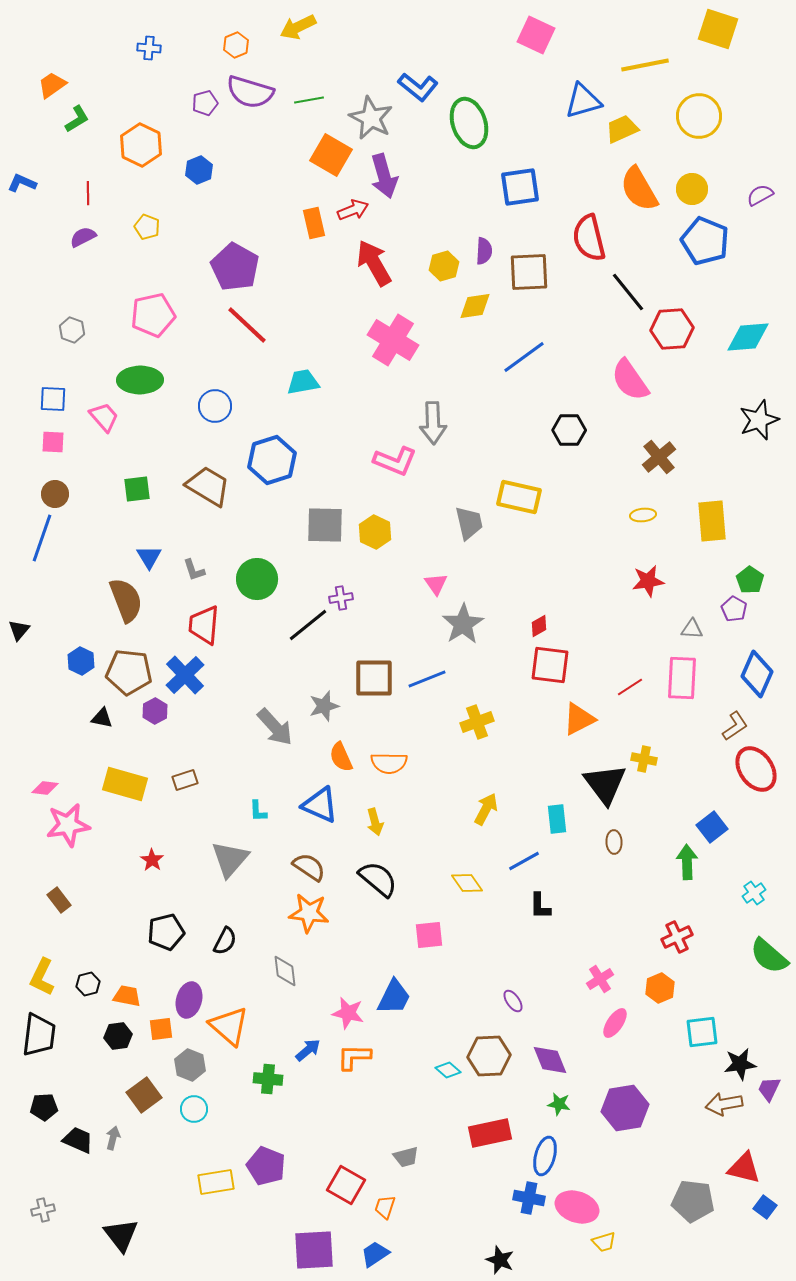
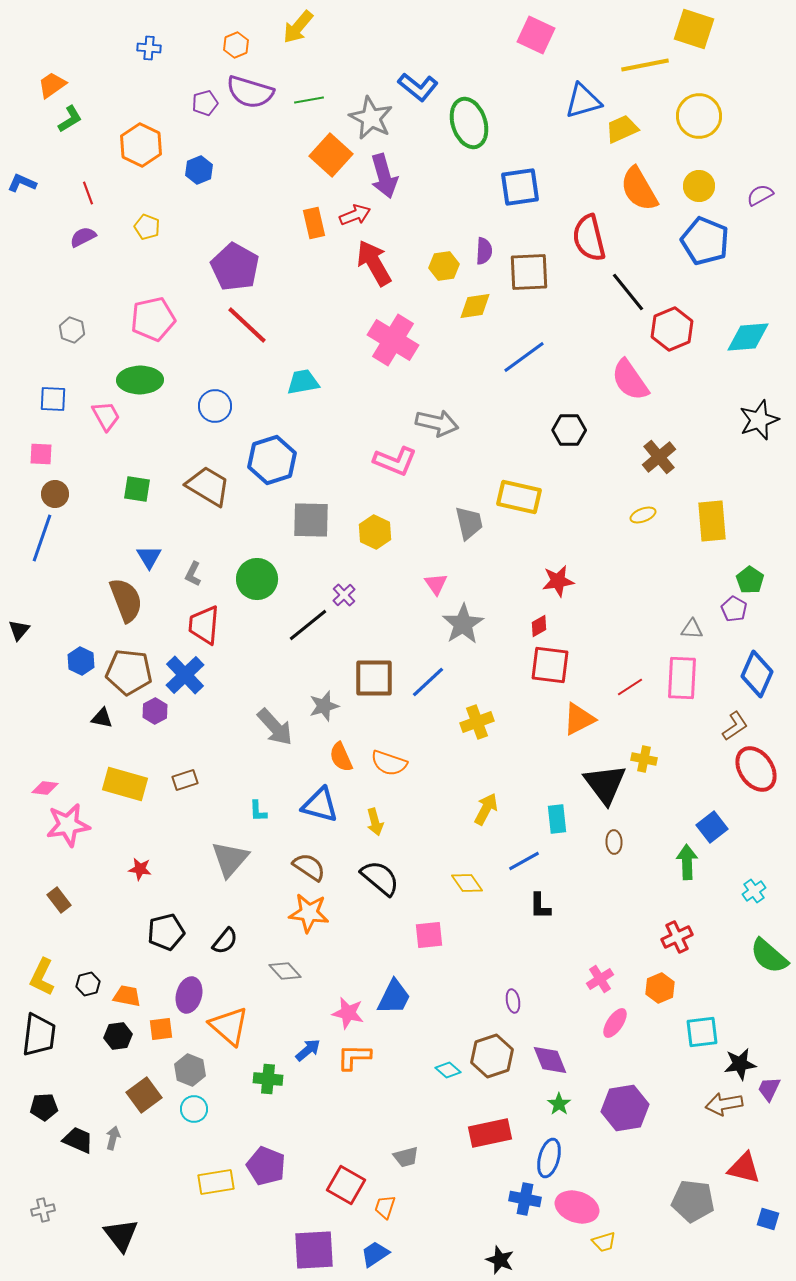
yellow arrow at (298, 27): rotated 24 degrees counterclockwise
yellow square at (718, 29): moved 24 px left
green L-shape at (77, 119): moved 7 px left
orange square at (331, 155): rotated 12 degrees clockwise
yellow circle at (692, 189): moved 7 px right, 3 px up
red line at (88, 193): rotated 20 degrees counterclockwise
red arrow at (353, 210): moved 2 px right, 5 px down
yellow hexagon at (444, 266): rotated 8 degrees clockwise
pink pentagon at (153, 315): moved 4 px down
red hexagon at (672, 329): rotated 18 degrees counterclockwise
pink trapezoid at (104, 417): moved 2 px right, 1 px up; rotated 12 degrees clockwise
gray arrow at (433, 423): moved 4 px right; rotated 75 degrees counterclockwise
pink square at (53, 442): moved 12 px left, 12 px down
green square at (137, 489): rotated 16 degrees clockwise
yellow ellipse at (643, 515): rotated 15 degrees counterclockwise
gray square at (325, 525): moved 14 px left, 5 px up
gray L-shape at (194, 570): moved 1 px left, 4 px down; rotated 45 degrees clockwise
red star at (648, 581): moved 90 px left
purple cross at (341, 598): moved 3 px right, 3 px up; rotated 35 degrees counterclockwise
blue line at (427, 679): moved 1 px right, 3 px down; rotated 21 degrees counterclockwise
orange semicircle at (389, 763): rotated 18 degrees clockwise
blue triangle at (320, 805): rotated 9 degrees counterclockwise
red star at (152, 860): moved 12 px left, 9 px down; rotated 25 degrees counterclockwise
black semicircle at (378, 879): moved 2 px right, 1 px up
cyan cross at (754, 893): moved 2 px up
black semicircle at (225, 941): rotated 12 degrees clockwise
gray diamond at (285, 971): rotated 36 degrees counterclockwise
purple ellipse at (189, 1000): moved 5 px up
purple ellipse at (513, 1001): rotated 25 degrees clockwise
brown hexagon at (489, 1056): moved 3 px right; rotated 15 degrees counterclockwise
gray hexagon at (190, 1065): moved 5 px down
green star at (559, 1104): rotated 25 degrees clockwise
blue ellipse at (545, 1156): moved 4 px right, 2 px down
blue cross at (529, 1198): moved 4 px left, 1 px down
blue square at (765, 1207): moved 3 px right, 12 px down; rotated 20 degrees counterclockwise
